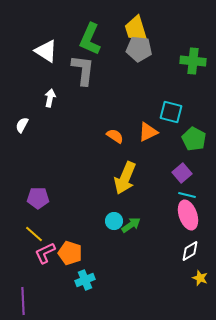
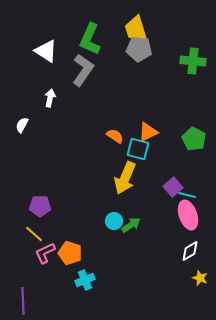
gray L-shape: rotated 28 degrees clockwise
cyan square: moved 33 px left, 37 px down
purple square: moved 9 px left, 14 px down
purple pentagon: moved 2 px right, 8 px down
